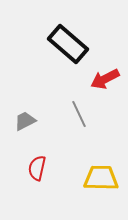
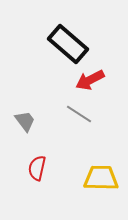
red arrow: moved 15 px left, 1 px down
gray line: rotated 32 degrees counterclockwise
gray trapezoid: rotated 80 degrees clockwise
